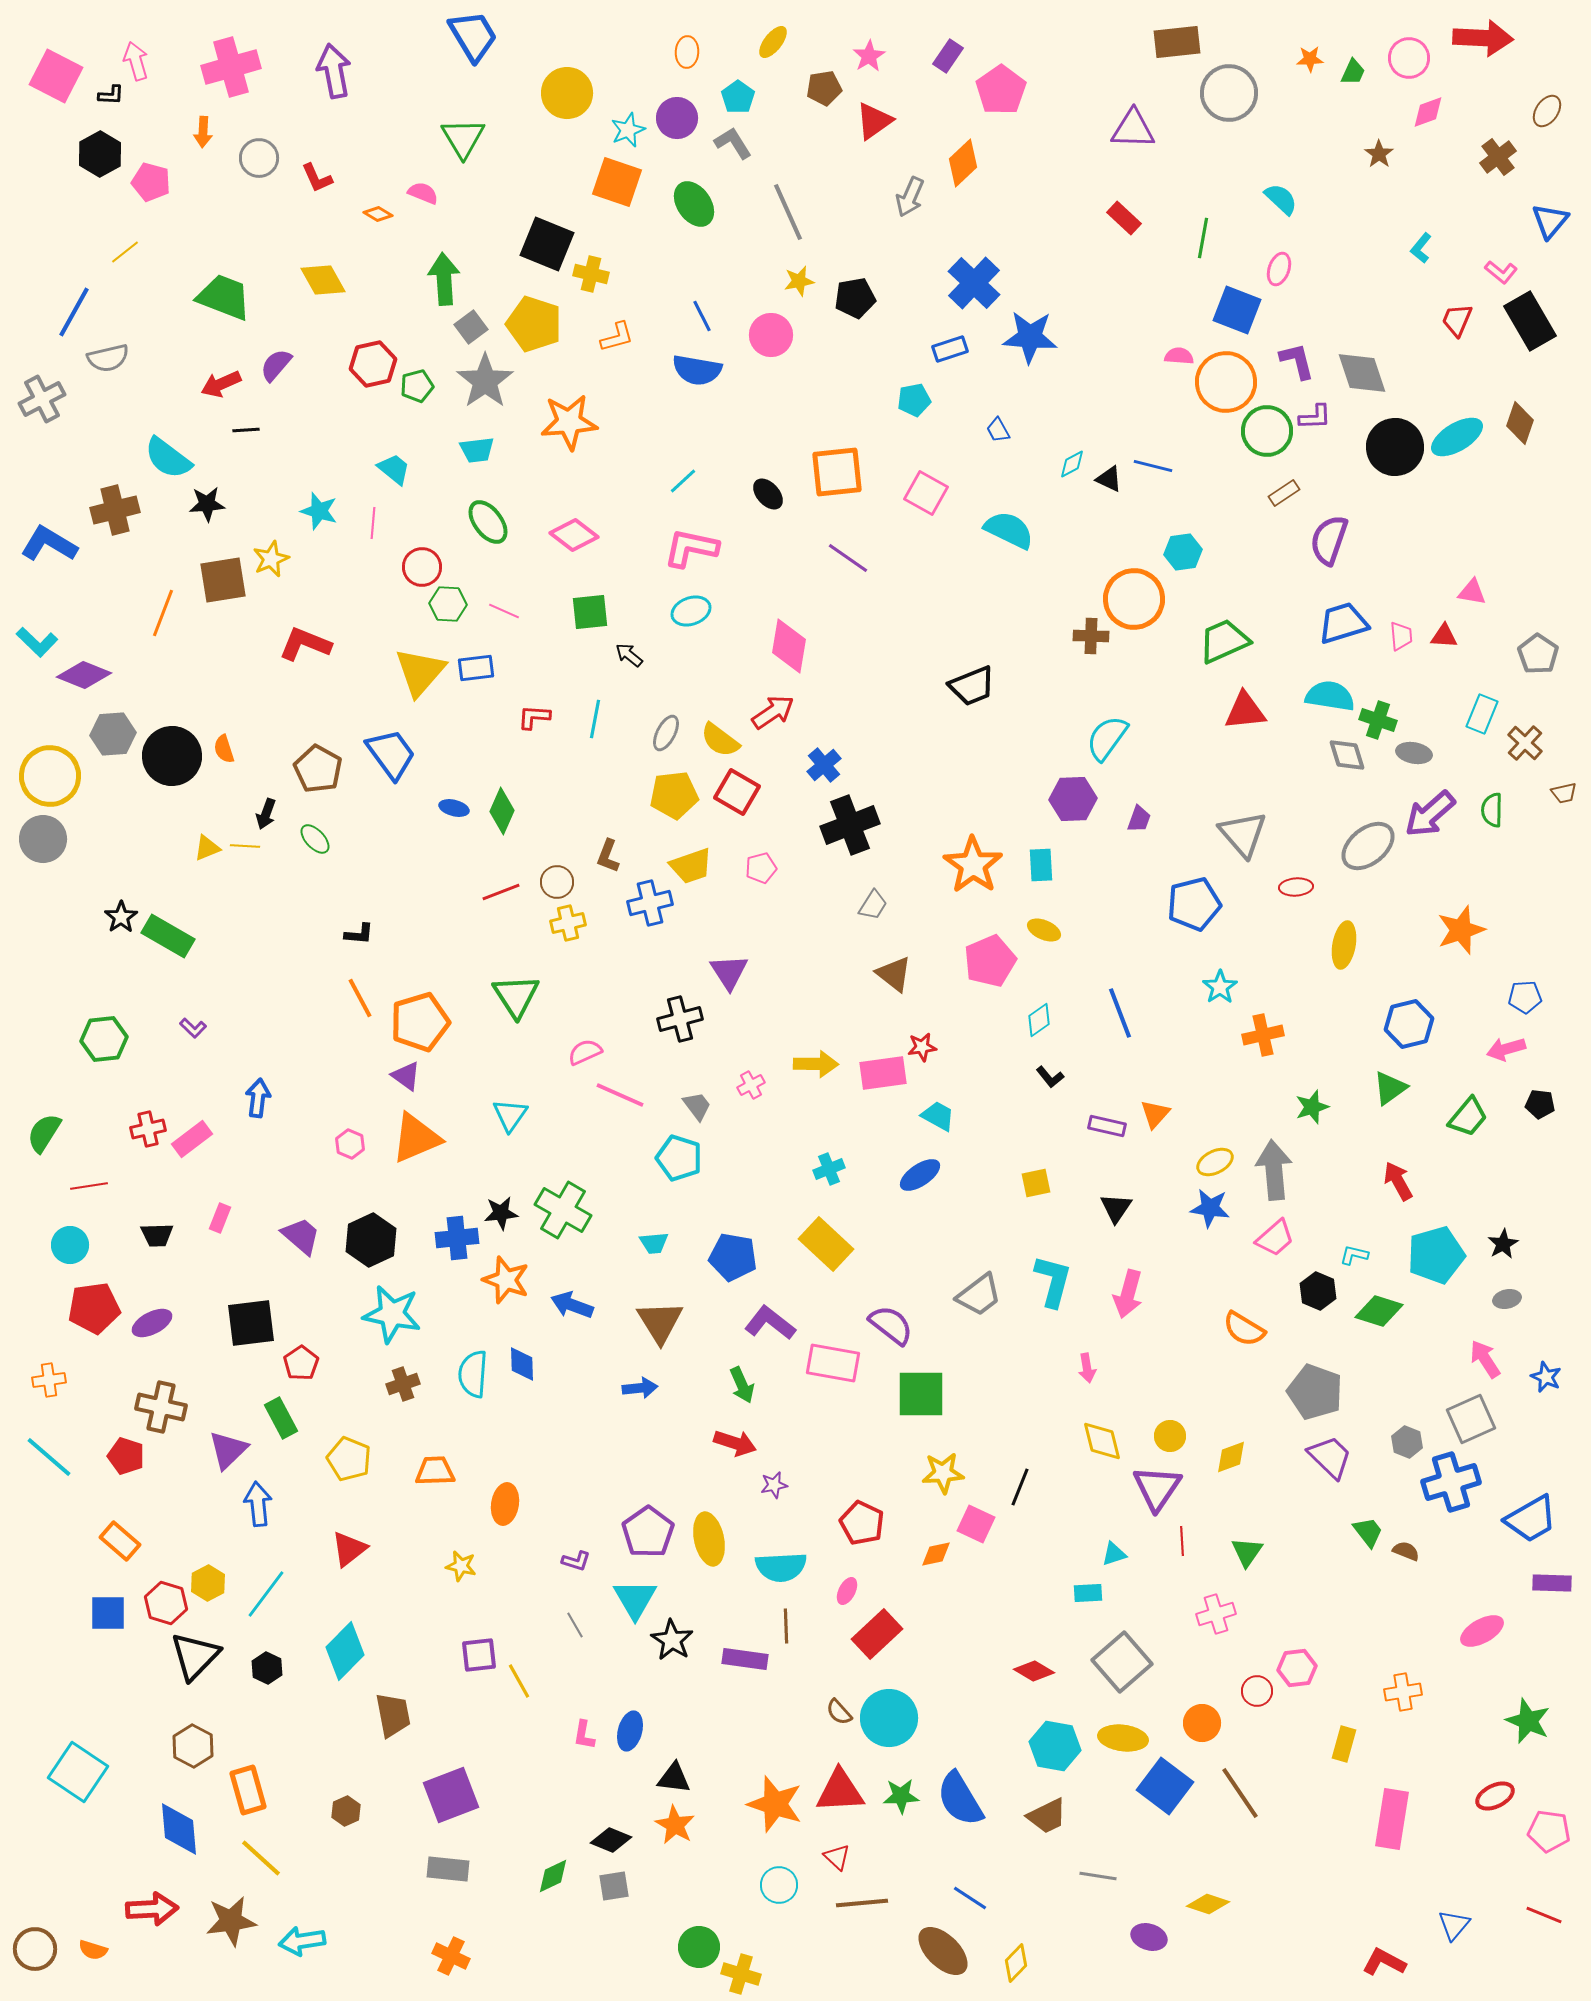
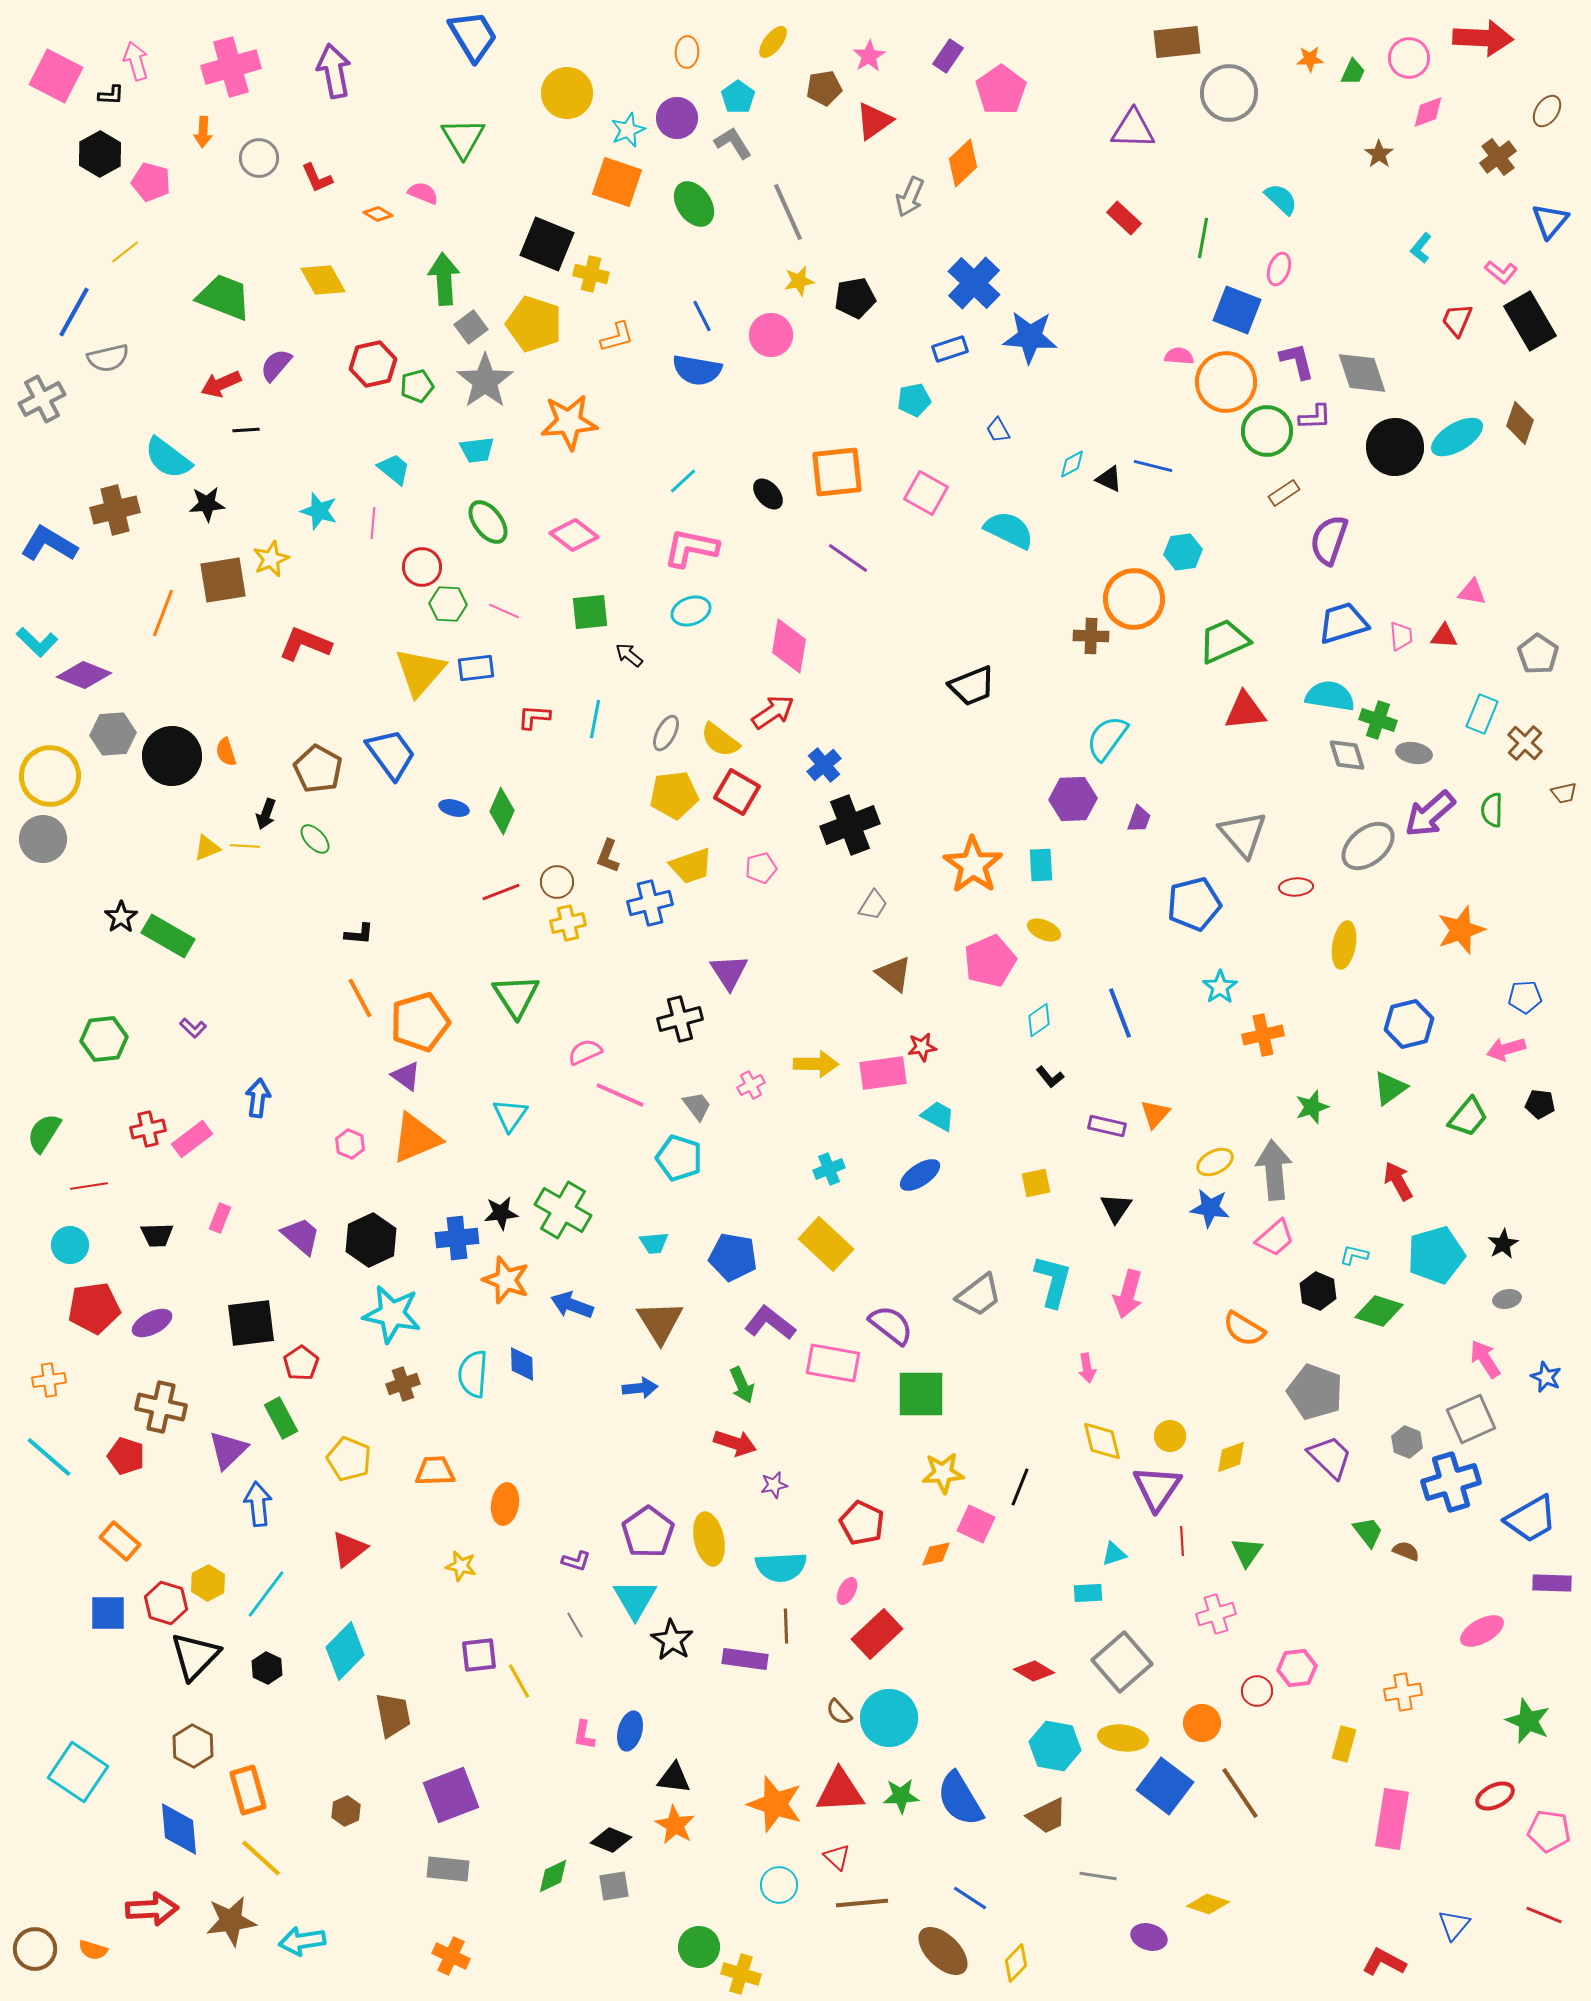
orange semicircle at (224, 749): moved 2 px right, 3 px down
